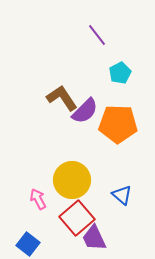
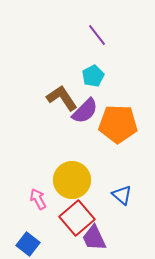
cyan pentagon: moved 27 px left, 3 px down
